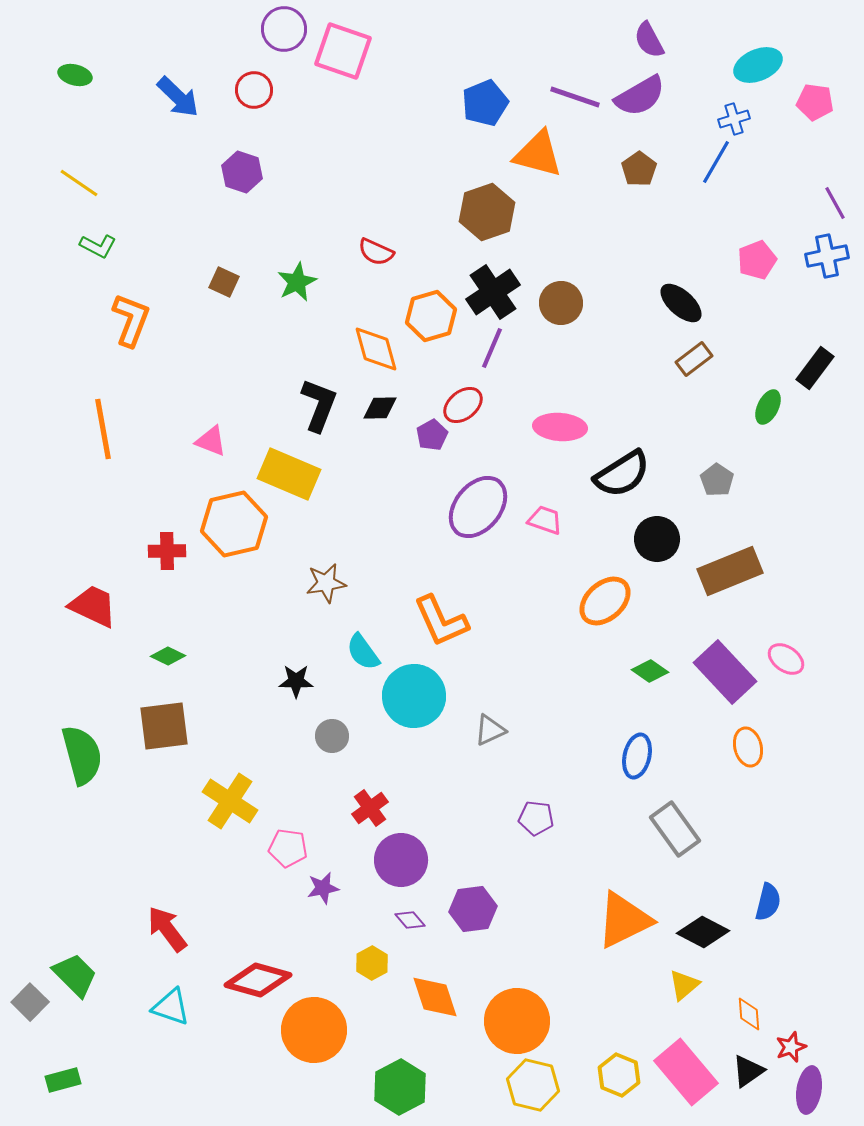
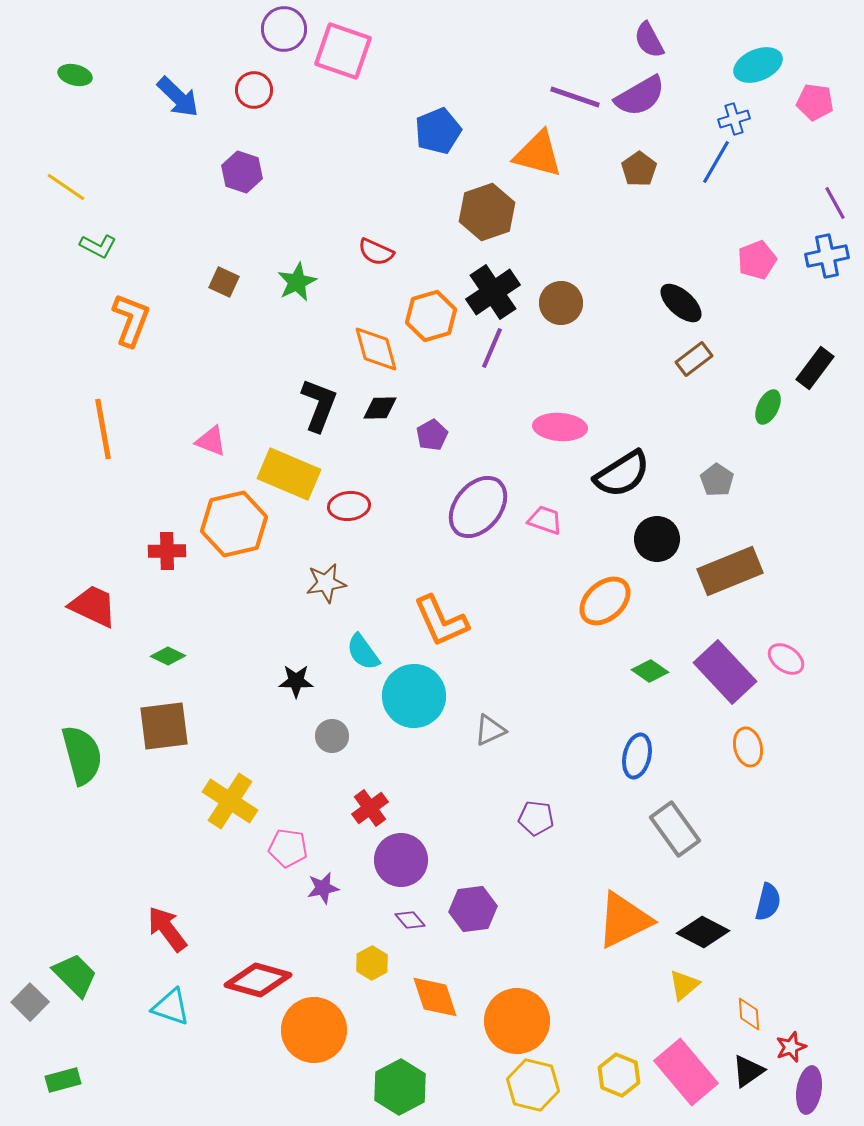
blue pentagon at (485, 103): moved 47 px left, 28 px down
yellow line at (79, 183): moved 13 px left, 4 px down
red ellipse at (463, 405): moved 114 px left, 101 px down; rotated 33 degrees clockwise
